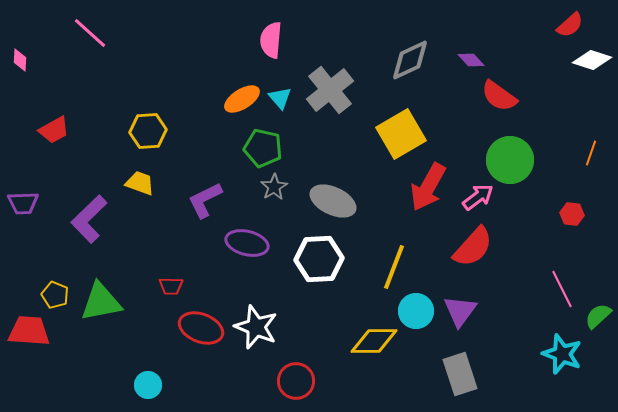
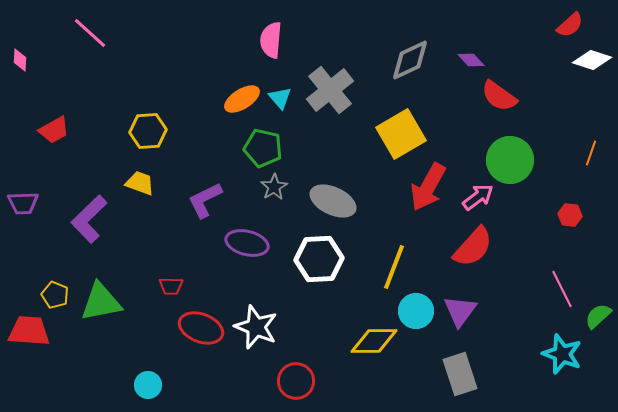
red hexagon at (572, 214): moved 2 px left, 1 px down
